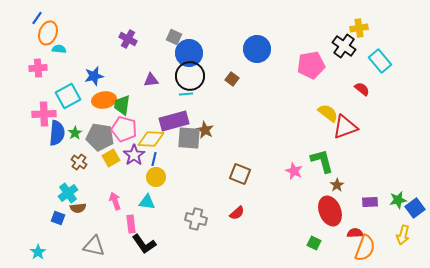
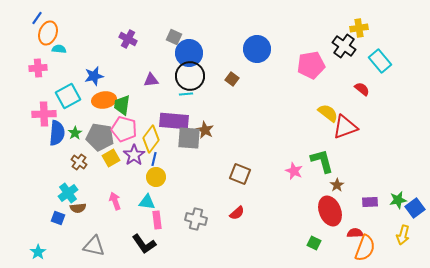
purple rectangle at (174, 121): rotated 20 degrees clockwise
yellow diamond at (151, 139): rotated 56 degrees counterclockwise
pink rectangle at (131, 224): moved 26 px right, 4 px up
